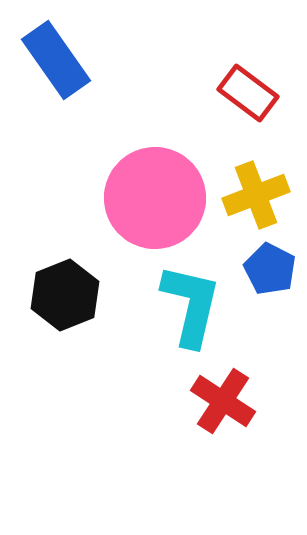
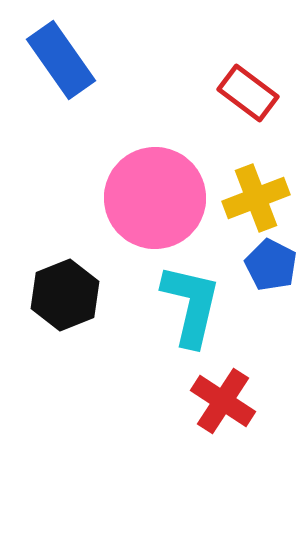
blue rectangle: moved 5 px right
yellow cross: moved 3 px down
blue pentagon: moved 1 px right, 4 px up
